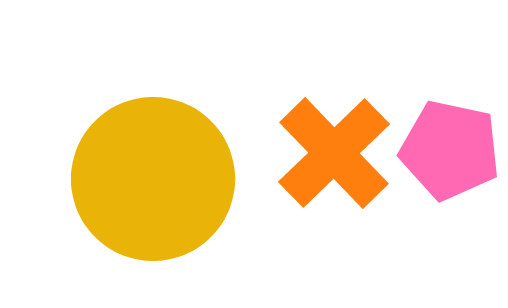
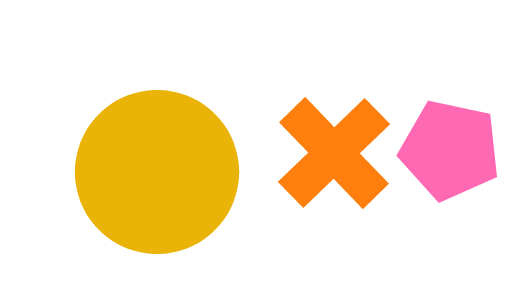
yellow circle: moved 4 px right, 7 px up
